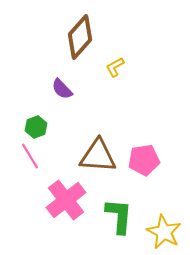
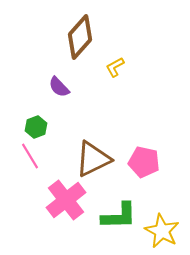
purple semicircle: moved 3 px left, 2 px up
brown triangle: moved 5 px left, 3 px down; rotated 30 degrees counterclockwise
pink pentagon: moved 2 px down; rotated 20 degrees clockwise
green L-shape: rotated 84 degrees clockwise
yellow star: moved 2 px left, 1 px up
